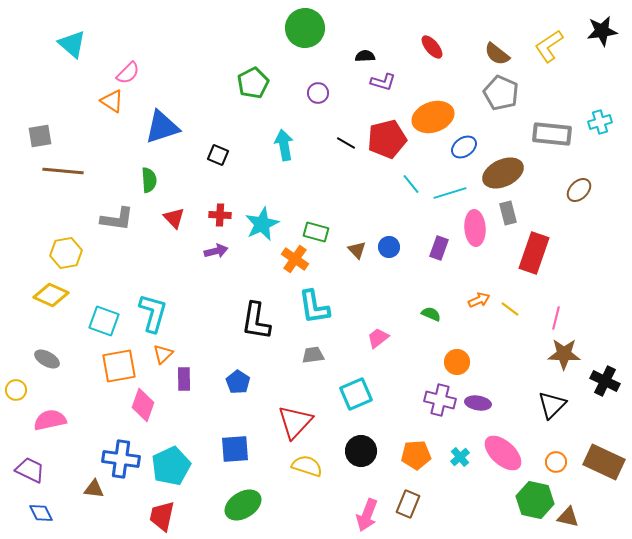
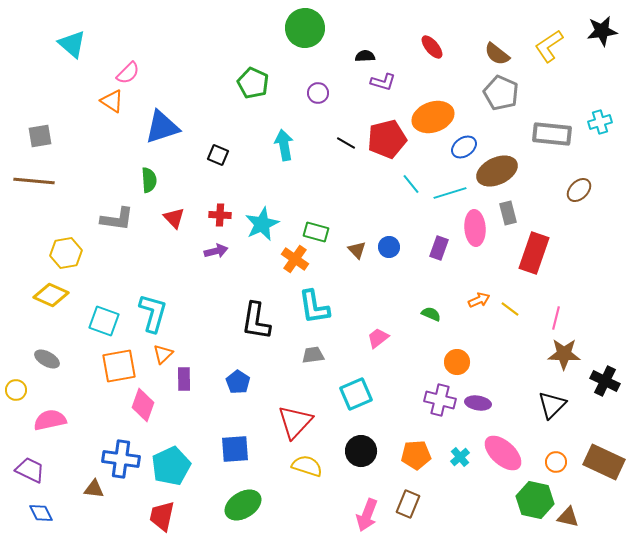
green pentagon at (253, 83): rotated 20 degrees counterclockwise
brown line at (63, 171): moved 29 px left, 10 px down
brown ellipse at (503, 173): moved 6 px left, 2 px up
